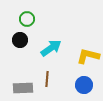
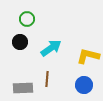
black circle: moved 2 px down
